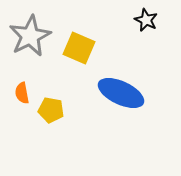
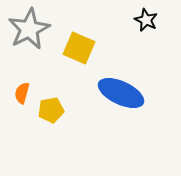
gray star: moved 1 px left, 7 px up
orange semicircle: rotated 25 degrees clockwise
yellow pentagon: rotated 20 degrees counterclockwise
